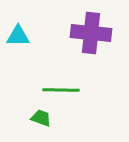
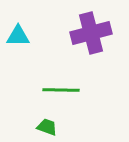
purple cross: rotated 21 degrees counterclockwise
green trapezoid: moved 6 px right, 9 px down
